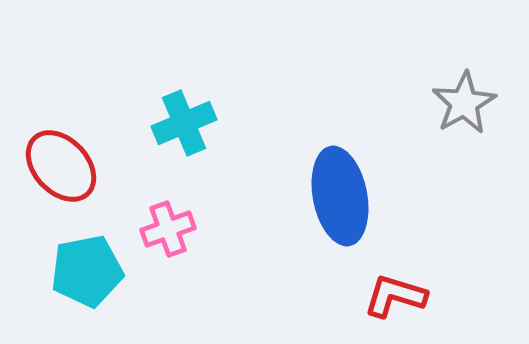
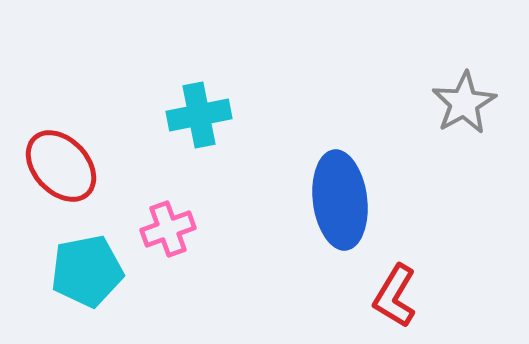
cyan cross: moved 15 px right, 8 px up; rotated 12 degrees clockwise
blue ellipse: moved 4 px down; rotated 4 degrees clockwise
red L-shape: rotated 76 degrees counterclockwise
